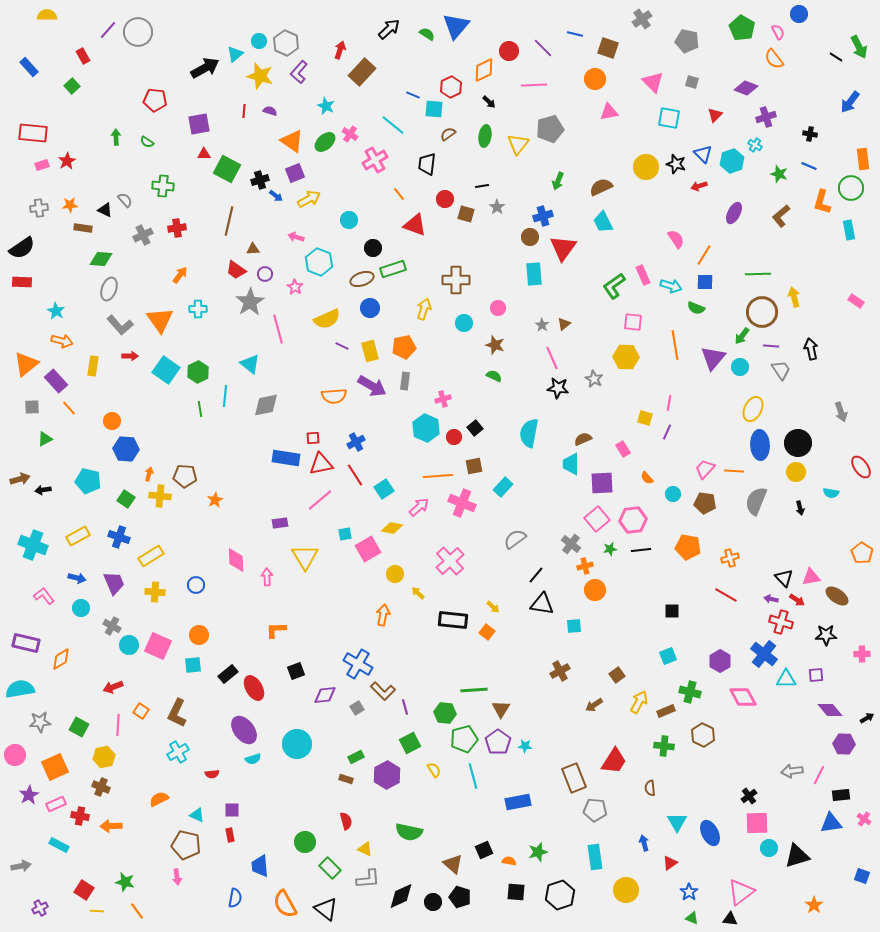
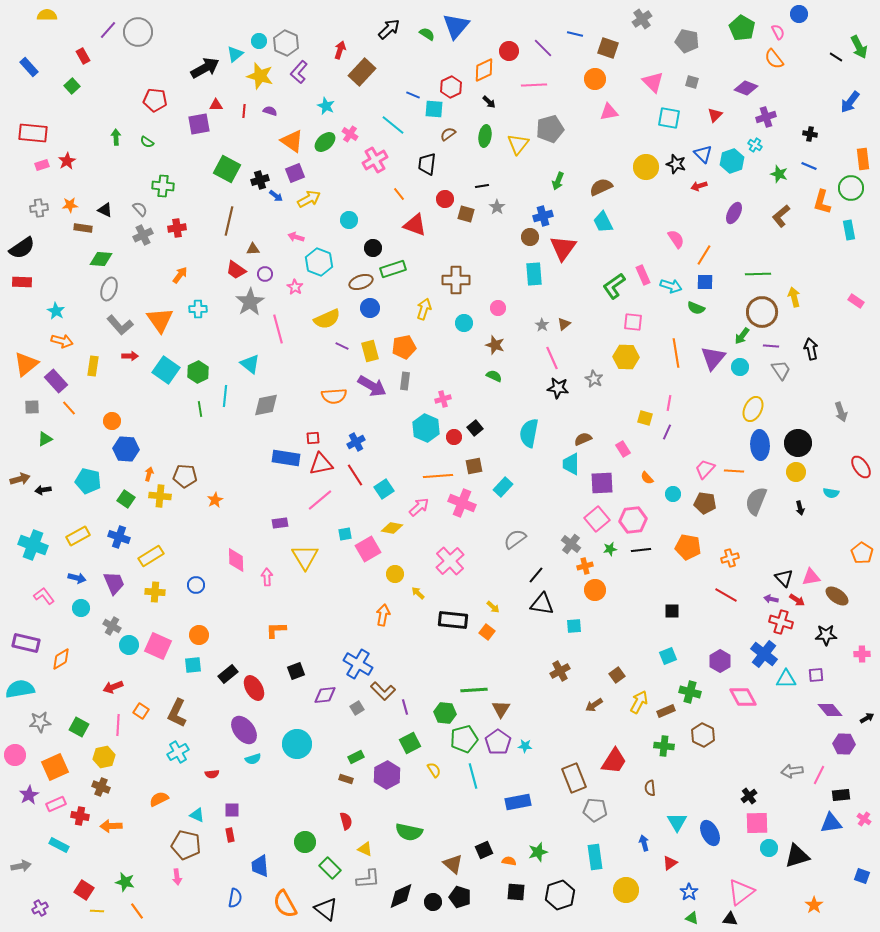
red triangle at (204, 154): moved 12 px right, 49 px up
gray semicircle at (125, 200): moved 15 px right, 9 px down
brown ellipse at (362, 279): moved 1 px left, 3 px down
orange line at (675, 345): moved 1 px right, 8 px down
